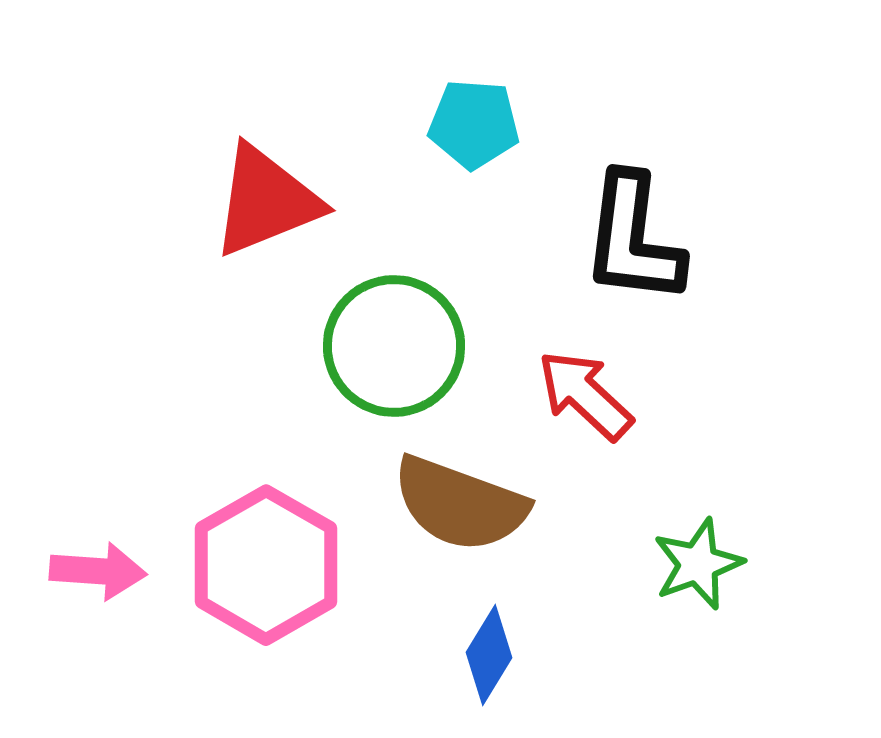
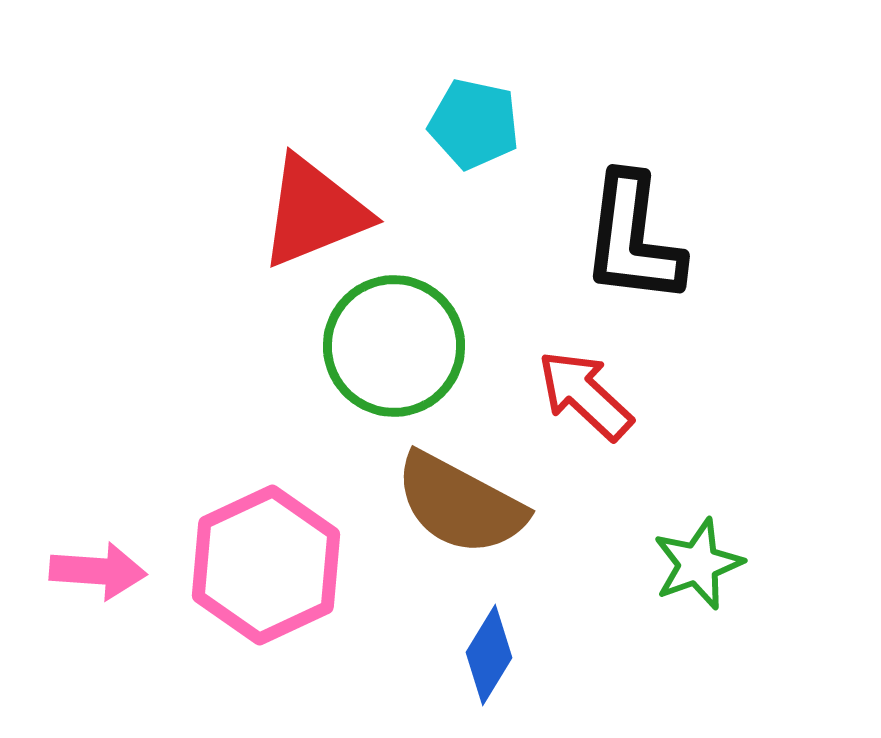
cyan pentagon: rotated 8 degrees clockwise
red triangle: moved 48 px right, 11 px down
brown semicircle: rotated 8 degrees clockwise
pink hexagon: rotated 5 degrees clockwise
